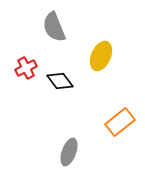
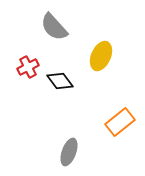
gray semicircle: rotated 20 degrees counterclockwise
red cross: moved 2 px right, 1 px up
